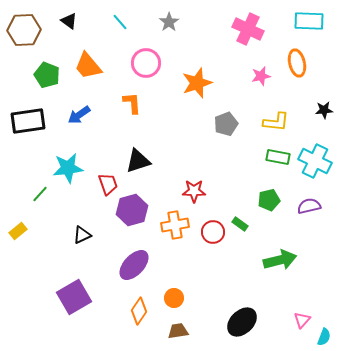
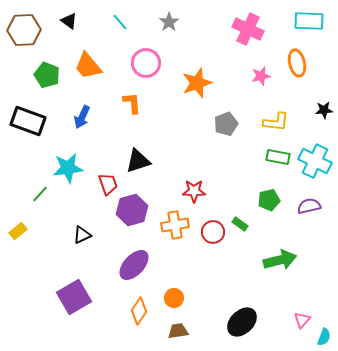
blue arrow at (79, 115): moved 3 px right, 2 px down; rotated 30 degrees counterclockwise
black rectangle at (28, 121): rotated 28 degrees clockwise
